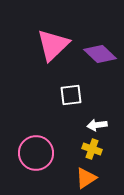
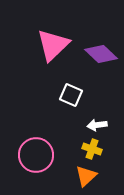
purple diamond: moved 1 px right
white square: rotated 30 degrees clockwise
pink circle: moved 2 px down
orange triangle: moved 2 px up; rotated 10 degrees counterclockwise
